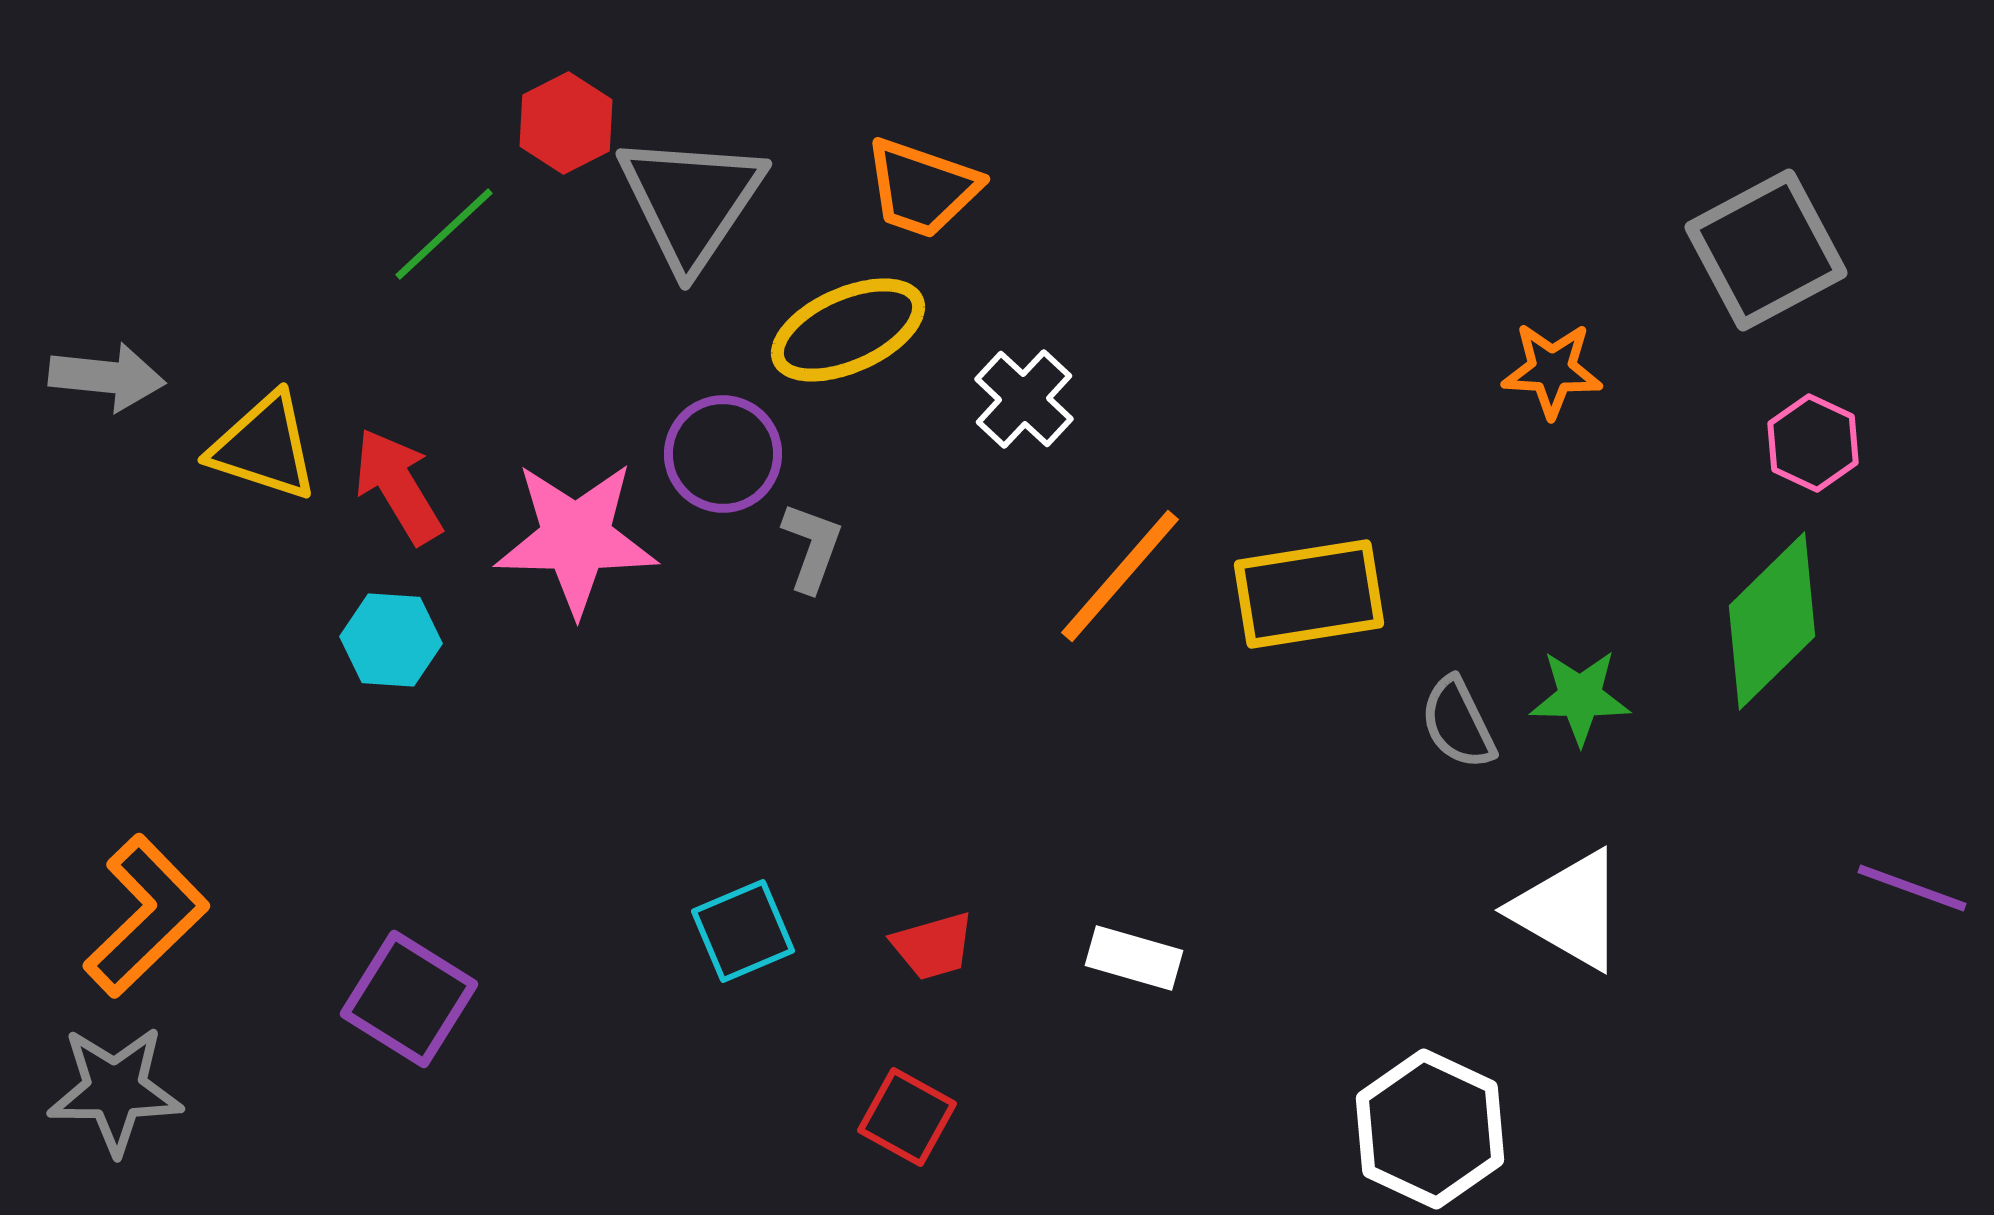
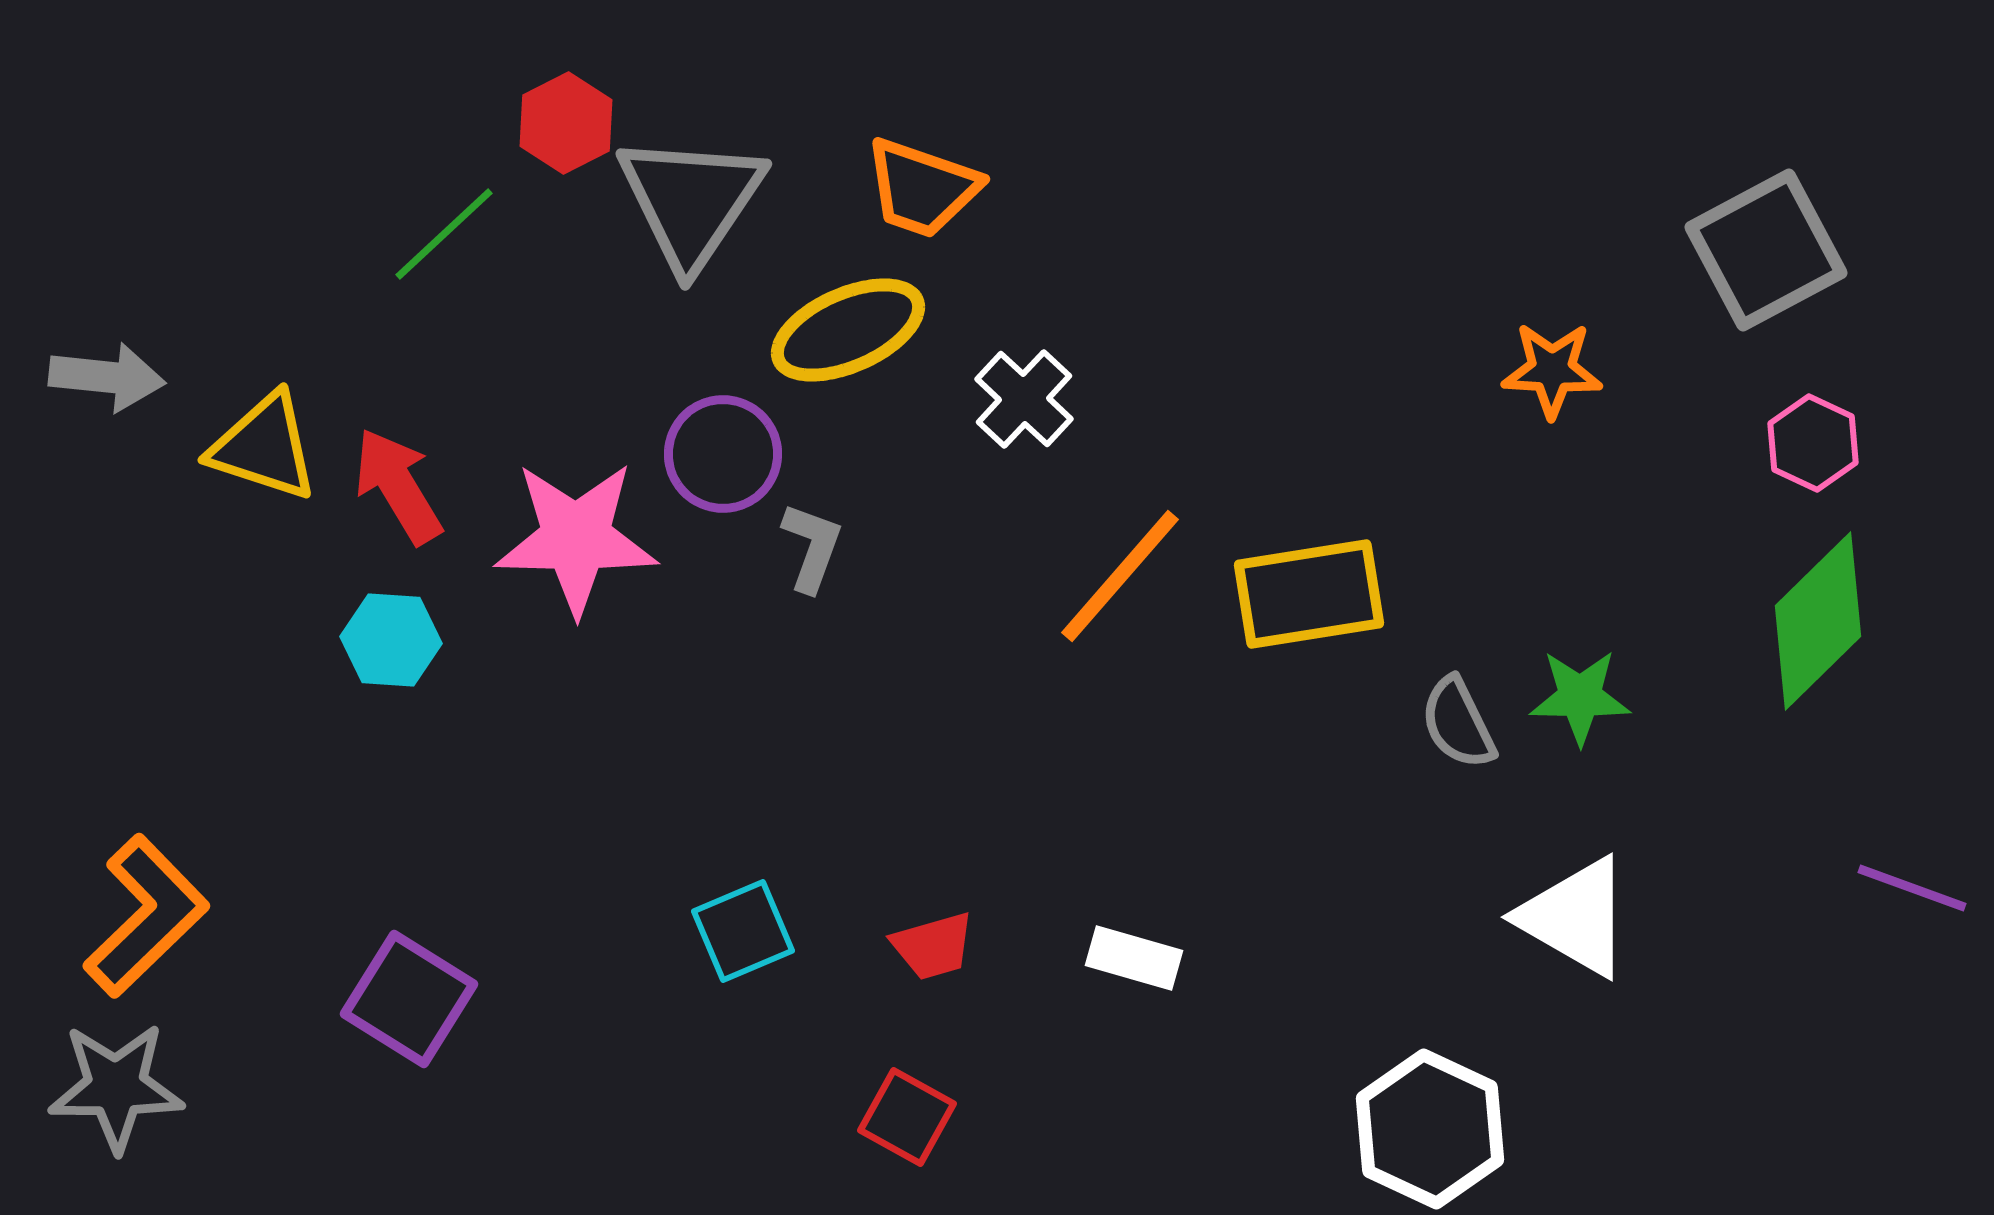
green diamond: moved 46 px right
white triangle: moved 6 px right, 7 px down
gray star: moved 1 px right, 3 px up
